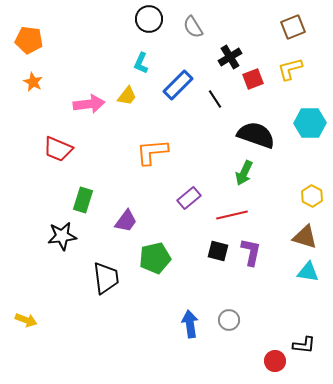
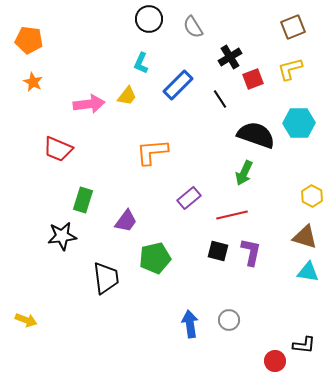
black line: moved 5 px right
cyan hexagon: moved 11 px left
